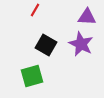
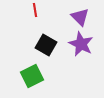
red line: rotated 40 degrees counterclockwise
purple triangle: moved 7 px left; rotated 42 degrees clockwise
green square: rotated 10 degrees counterclockwise
